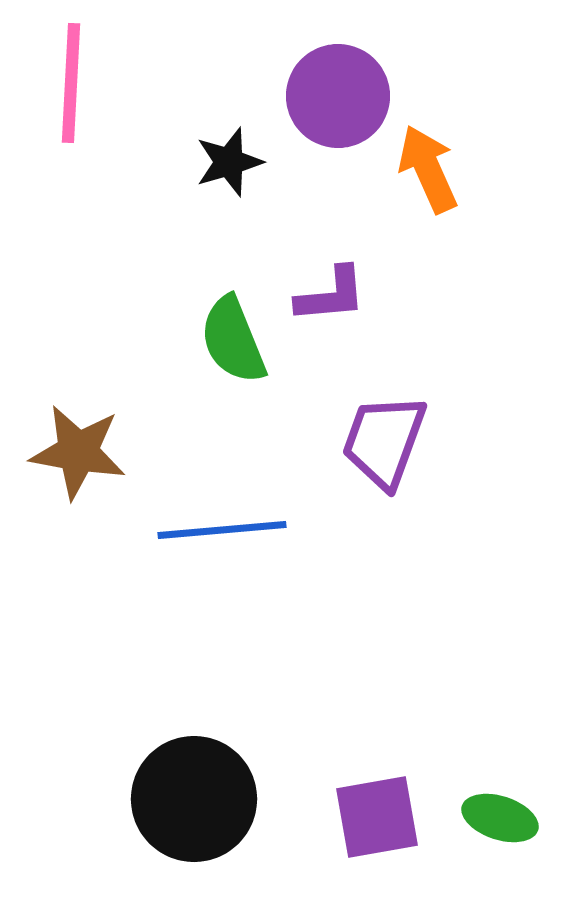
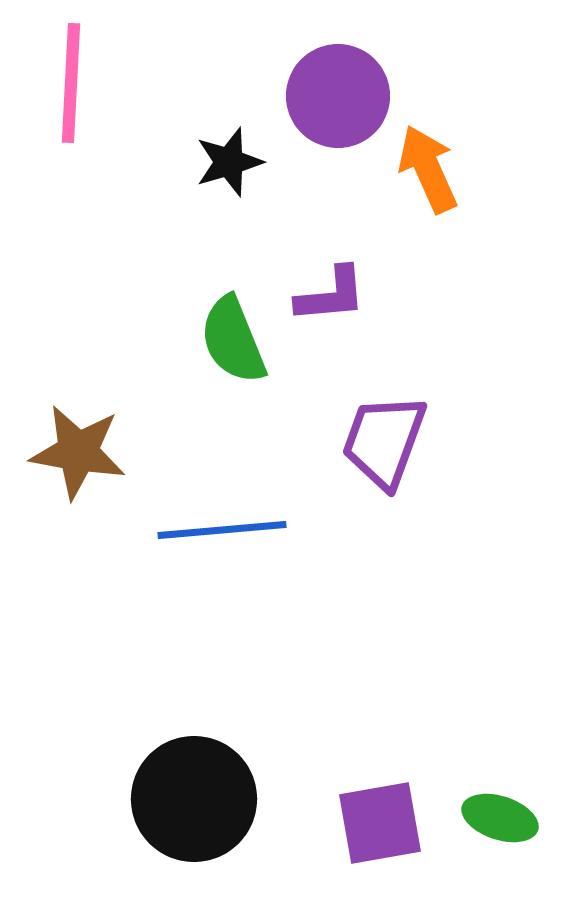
purple square: moved 3 px right, 6 px down
